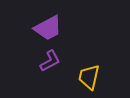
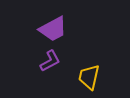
purple trapezoid: moved 5 px right, 1 px down
